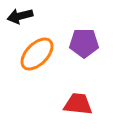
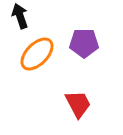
black arrow: rotated 85 degrees clockwise
red trapezoid: rotated 56 degrees clockwise
